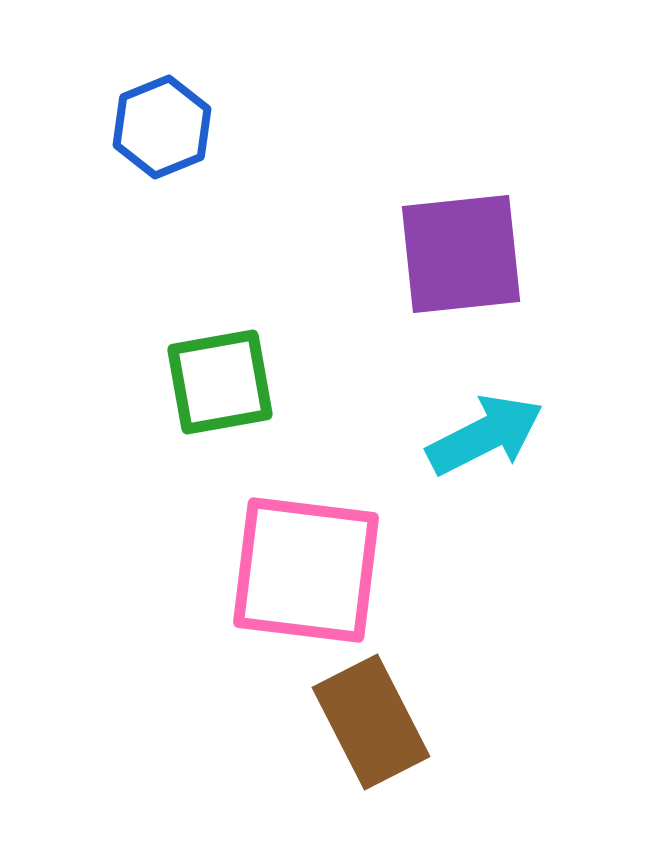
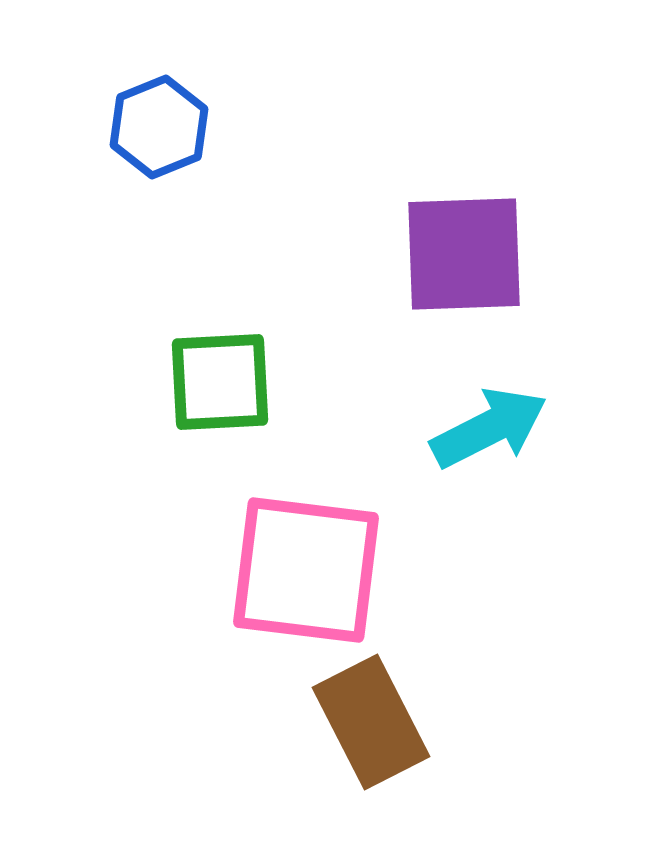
blue hexagon: moved 3 px left
purple square: moved 3 px right; rotated 4 degrees clockwise
green square: rotated 7 degrees clockwise
cyan arrow: moved 4 px right, 7 px up
